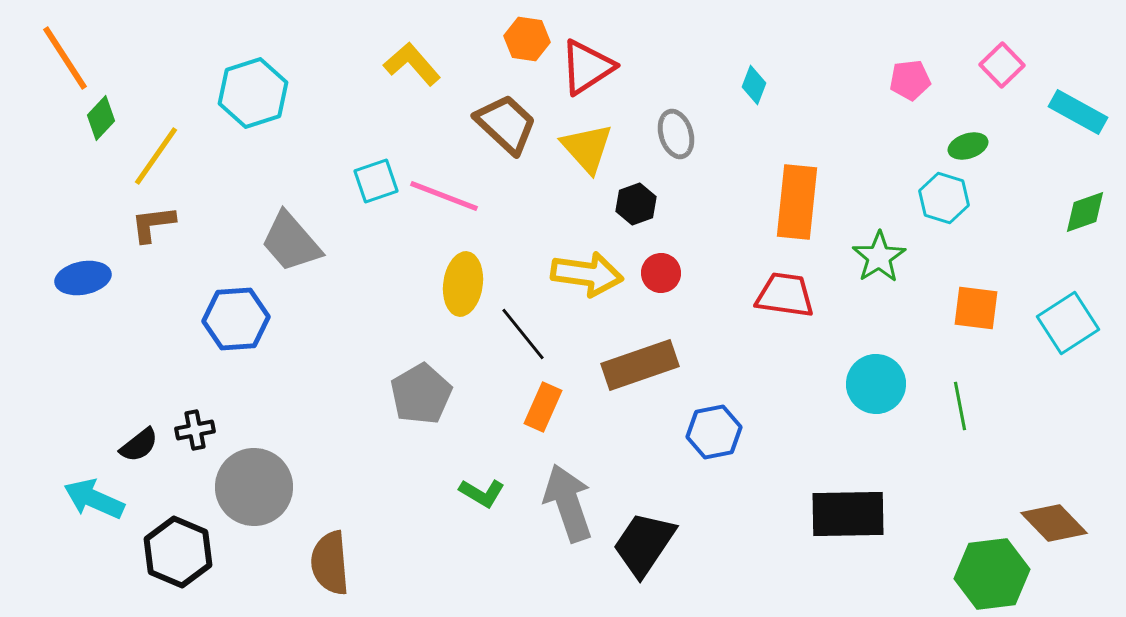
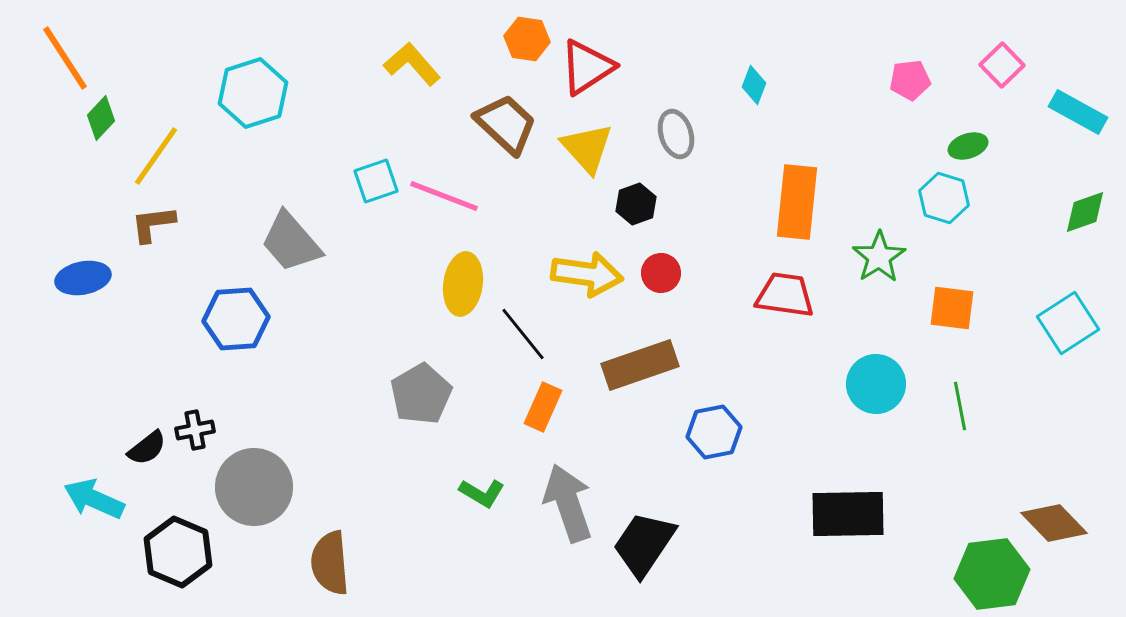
orange square at (976, 308): moved 24 px left
black semicircle at (139, 445): moved 8 px right, 3 px down
